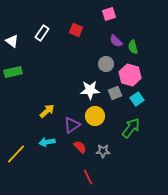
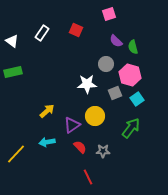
white star: moved 3 px left, 6 px up
